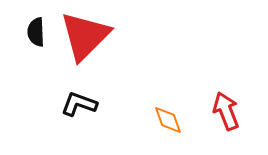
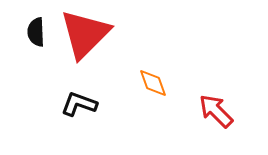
red triangle: moved 2 px up
red arrow: moved 10 px left; rotated 24 degrees counterclockwise
orange diamond: moved 15 px left, 37 px up
